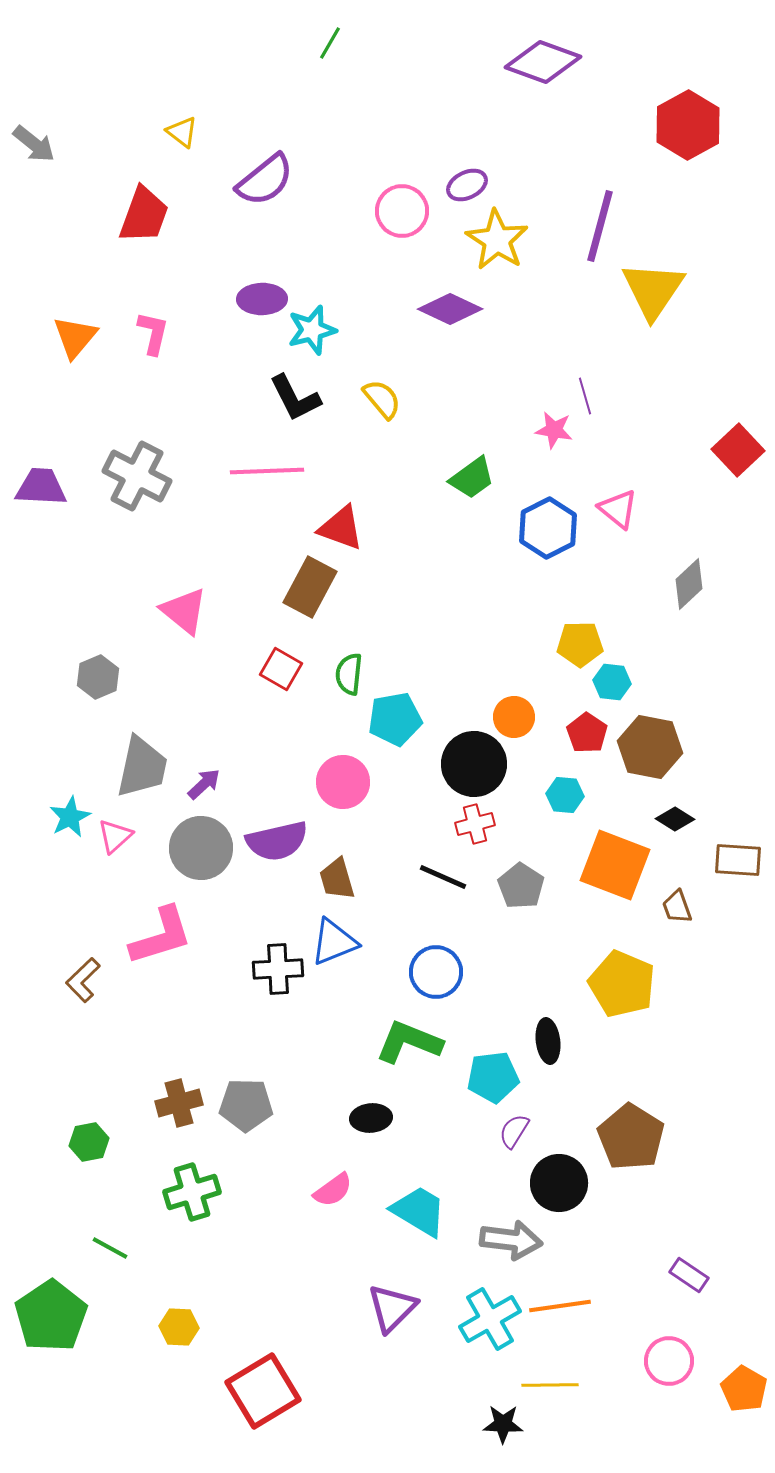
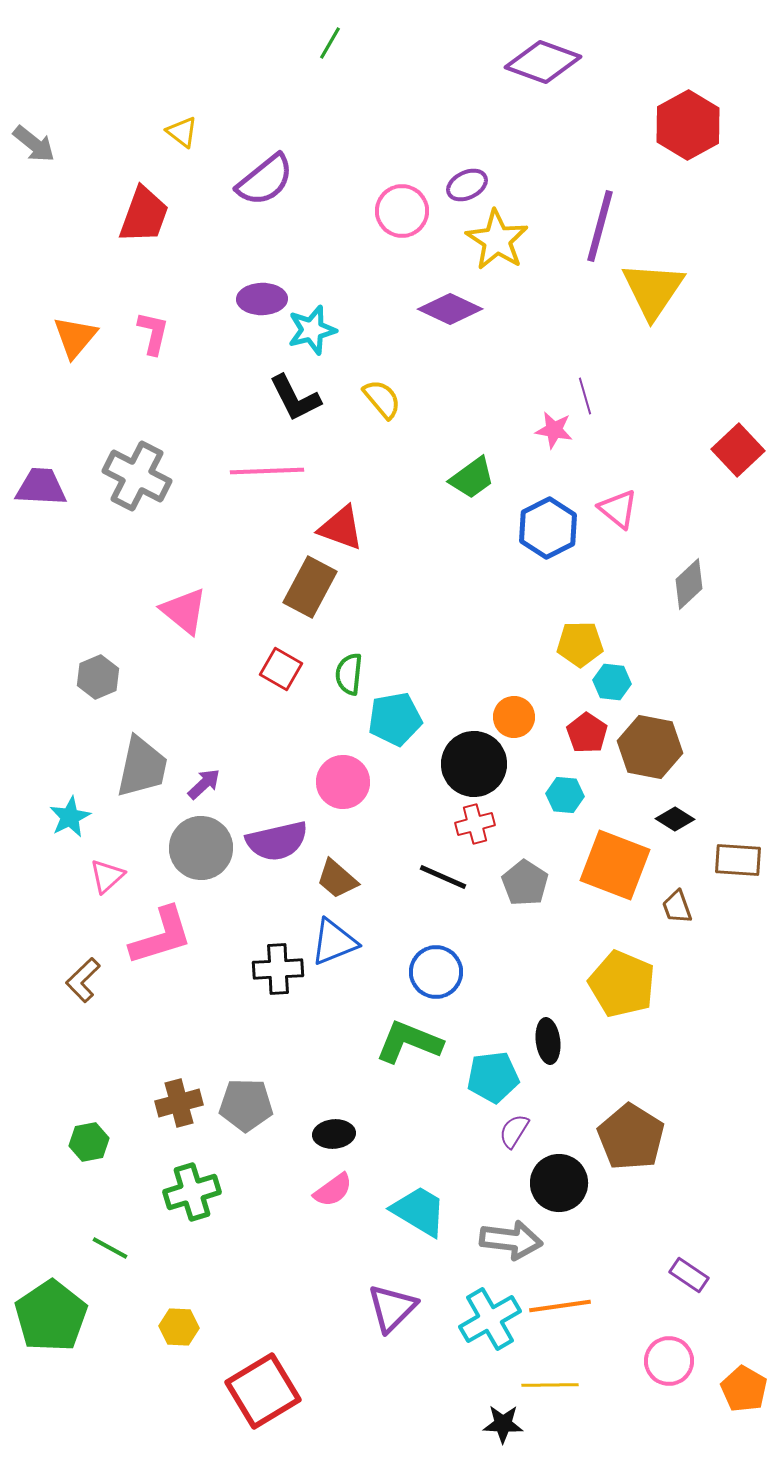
pink triangle at (115, 836): moved 8 px left, 40 px down
brown trapezoid at (337, 879): rotated 33 degrees counterclockwise
gray pentagon at (521, 886): moved 4 px right, 3 px up
black ellipse at (371, 1118): moved 37 px left, 16 px down
